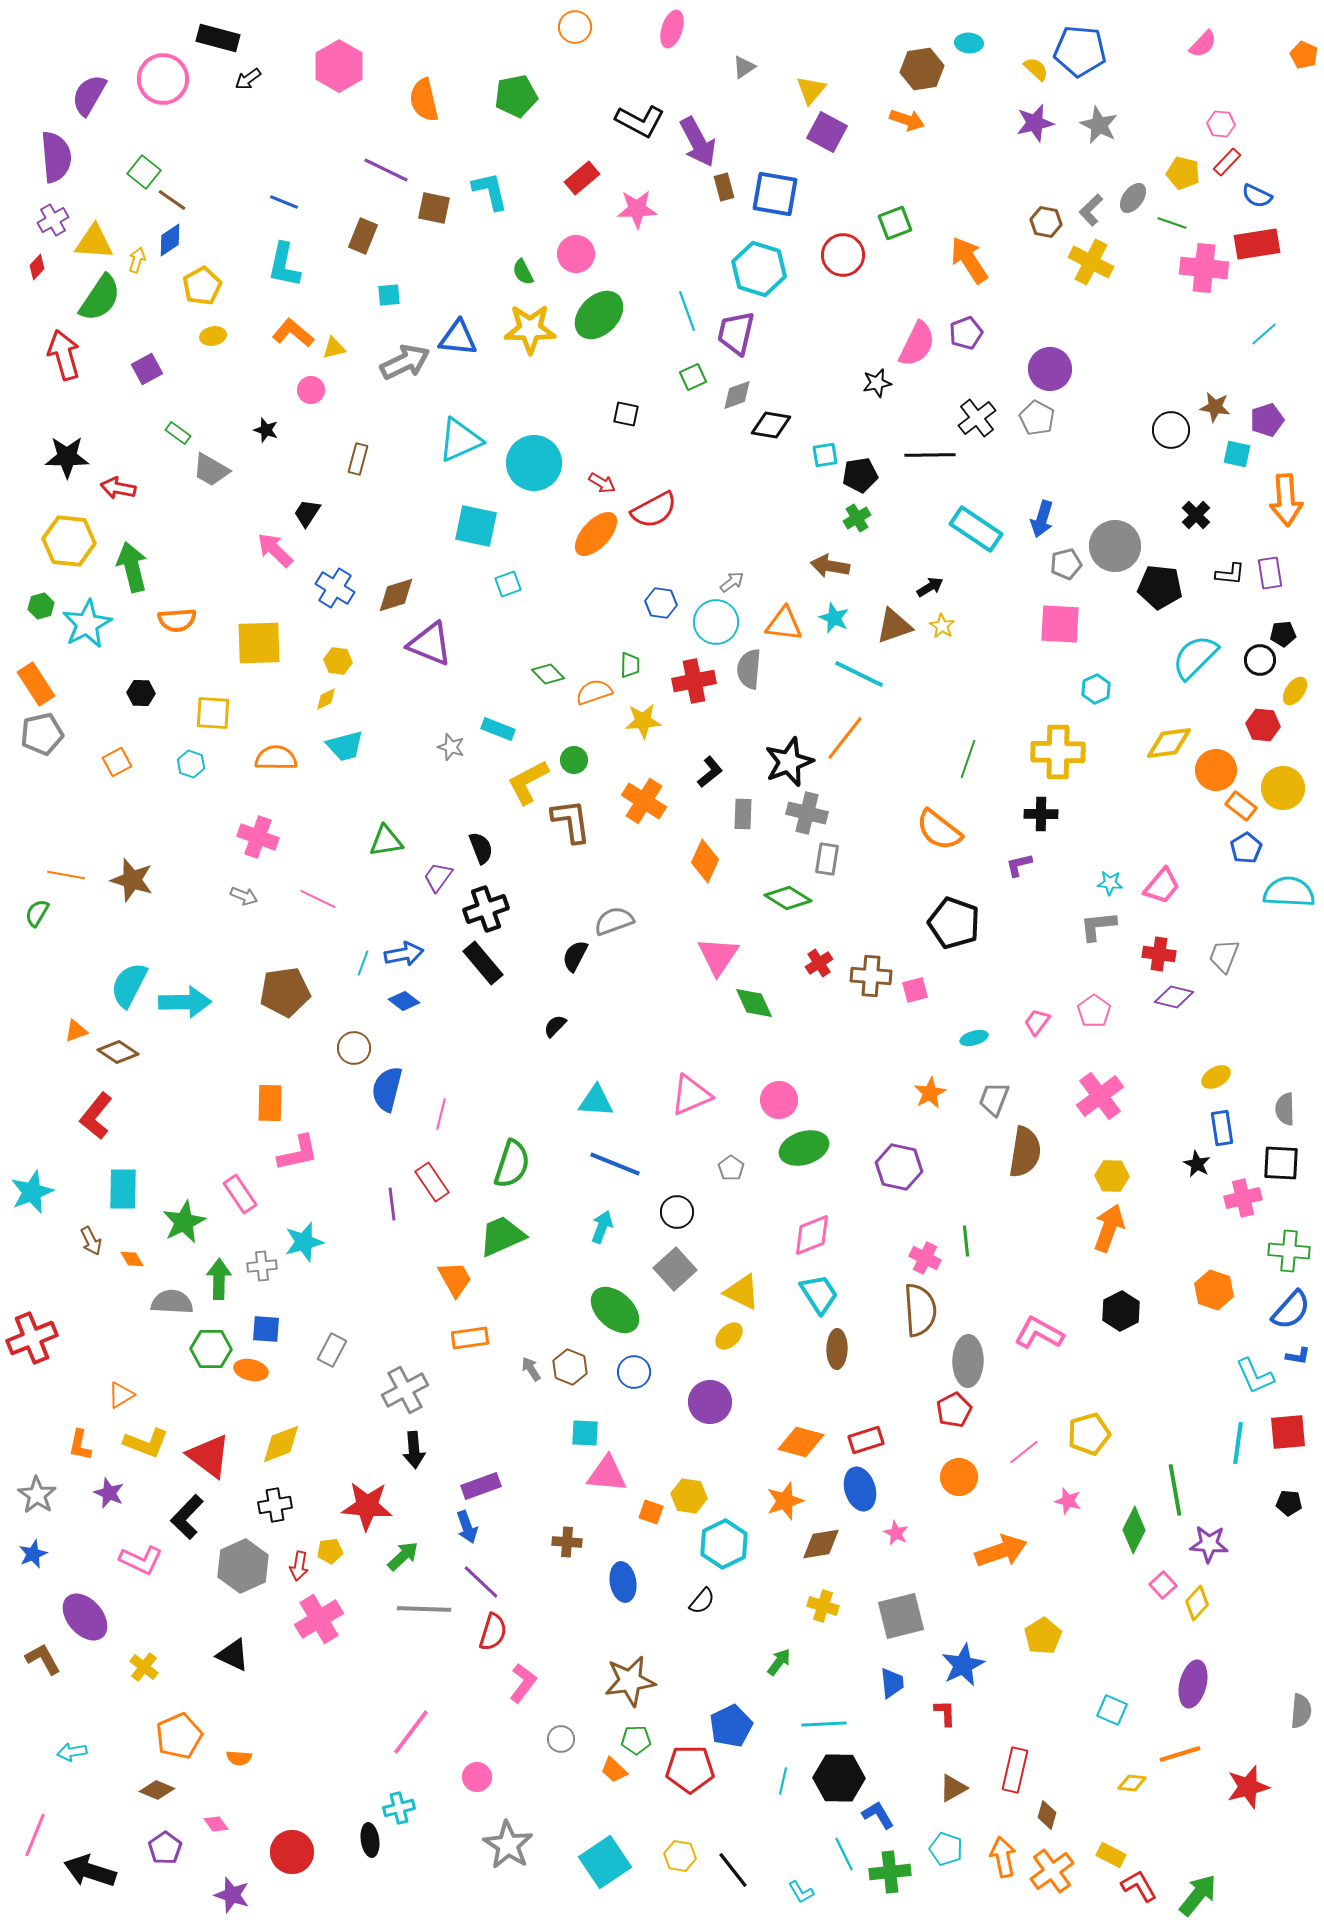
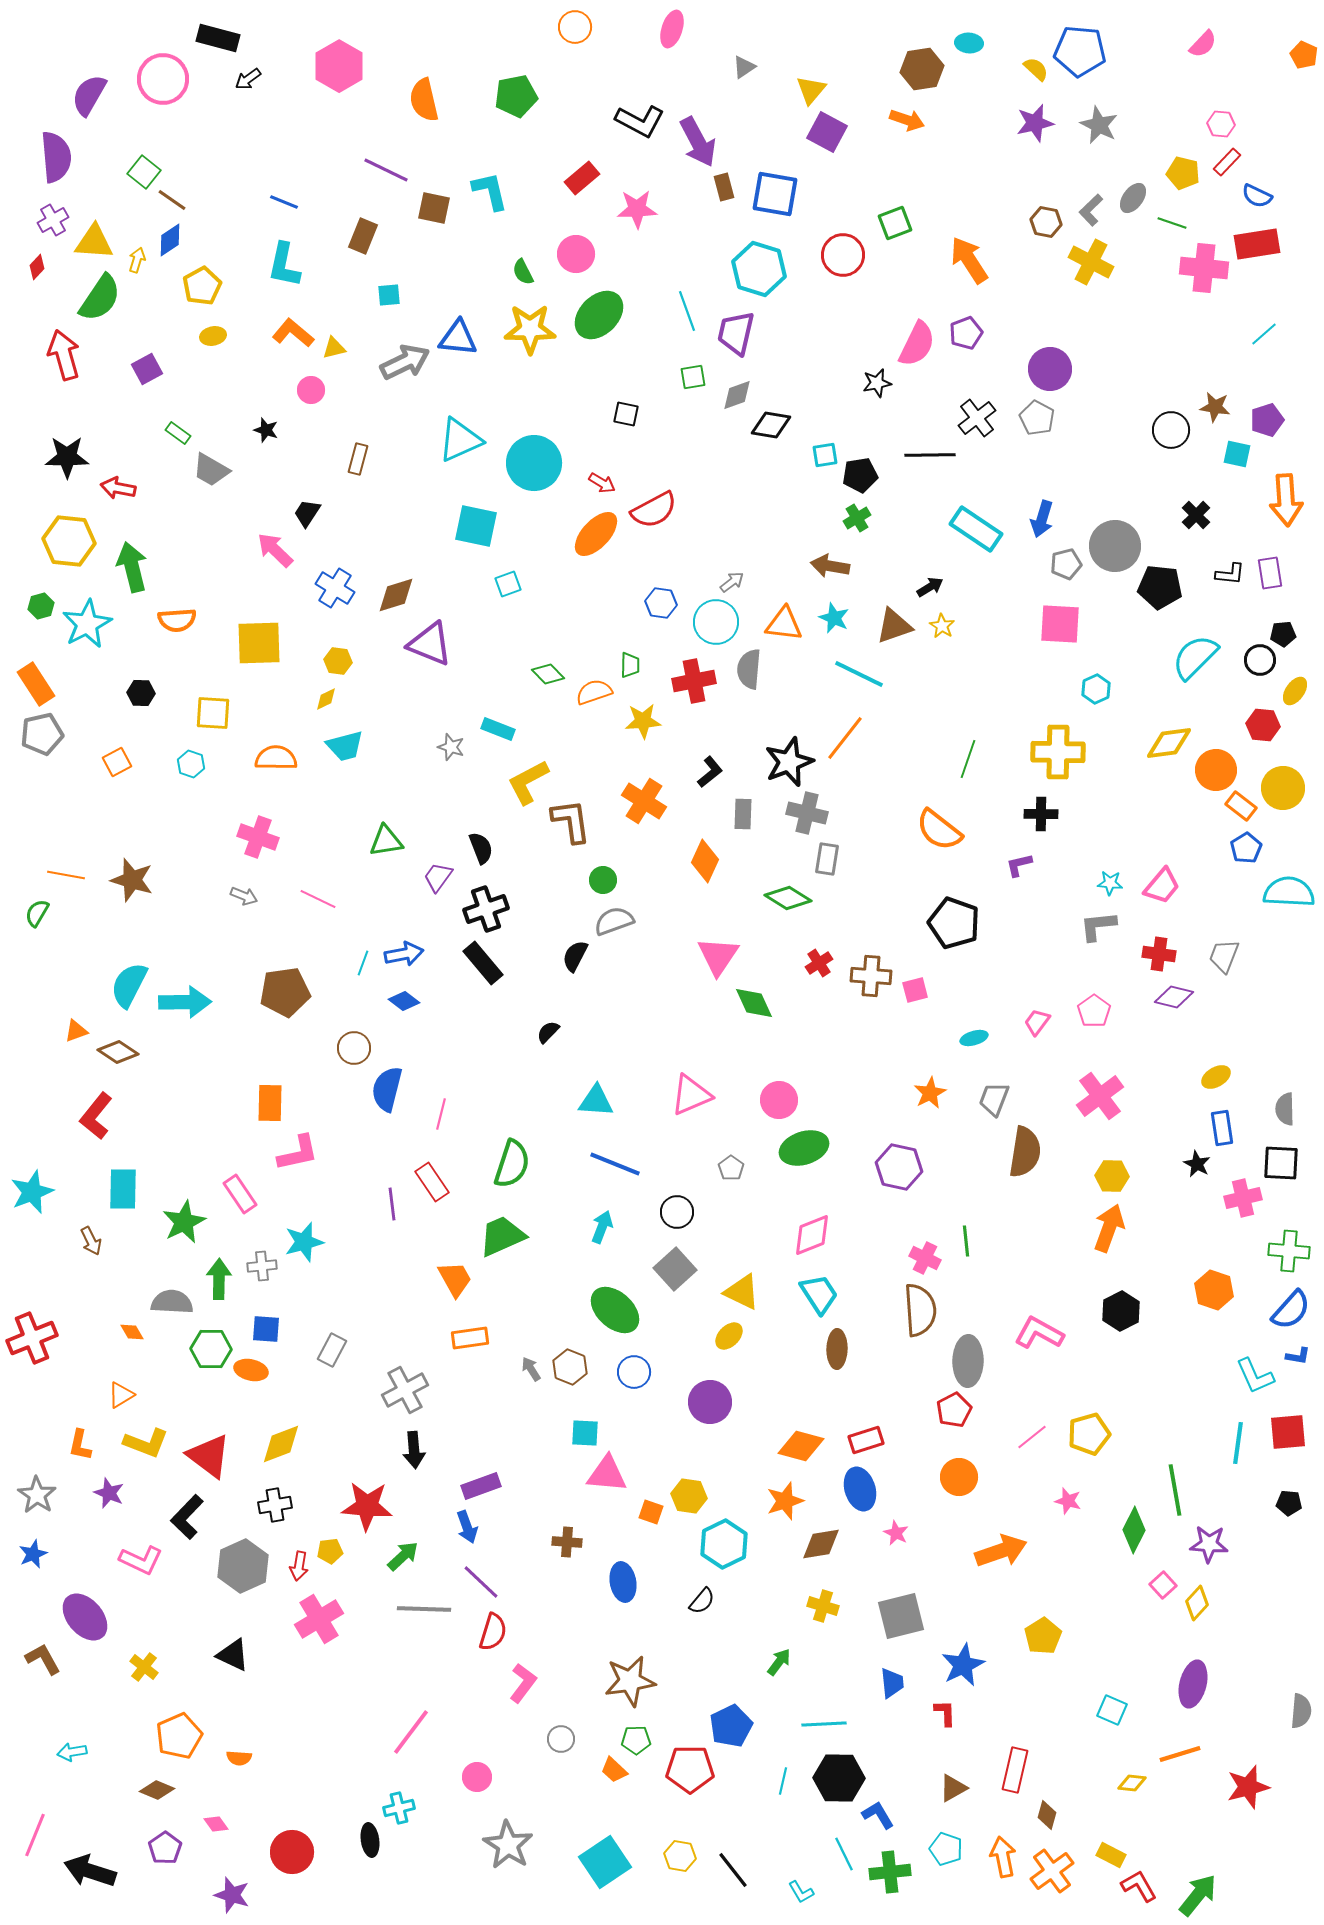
green square at (693, 377): rotated 16 degrees clockwise
green circle at (574, 760): moved 29 px right, 120 px down
black semicircle at (555, 1026): moved 7 px left, 6 px down
orange diamond at (132, 1259): moved 73 px down
orange diamond at (801, 1442): moved 4 px down
pink line at (1024, 1452): moved 8 px right, 15 px up
